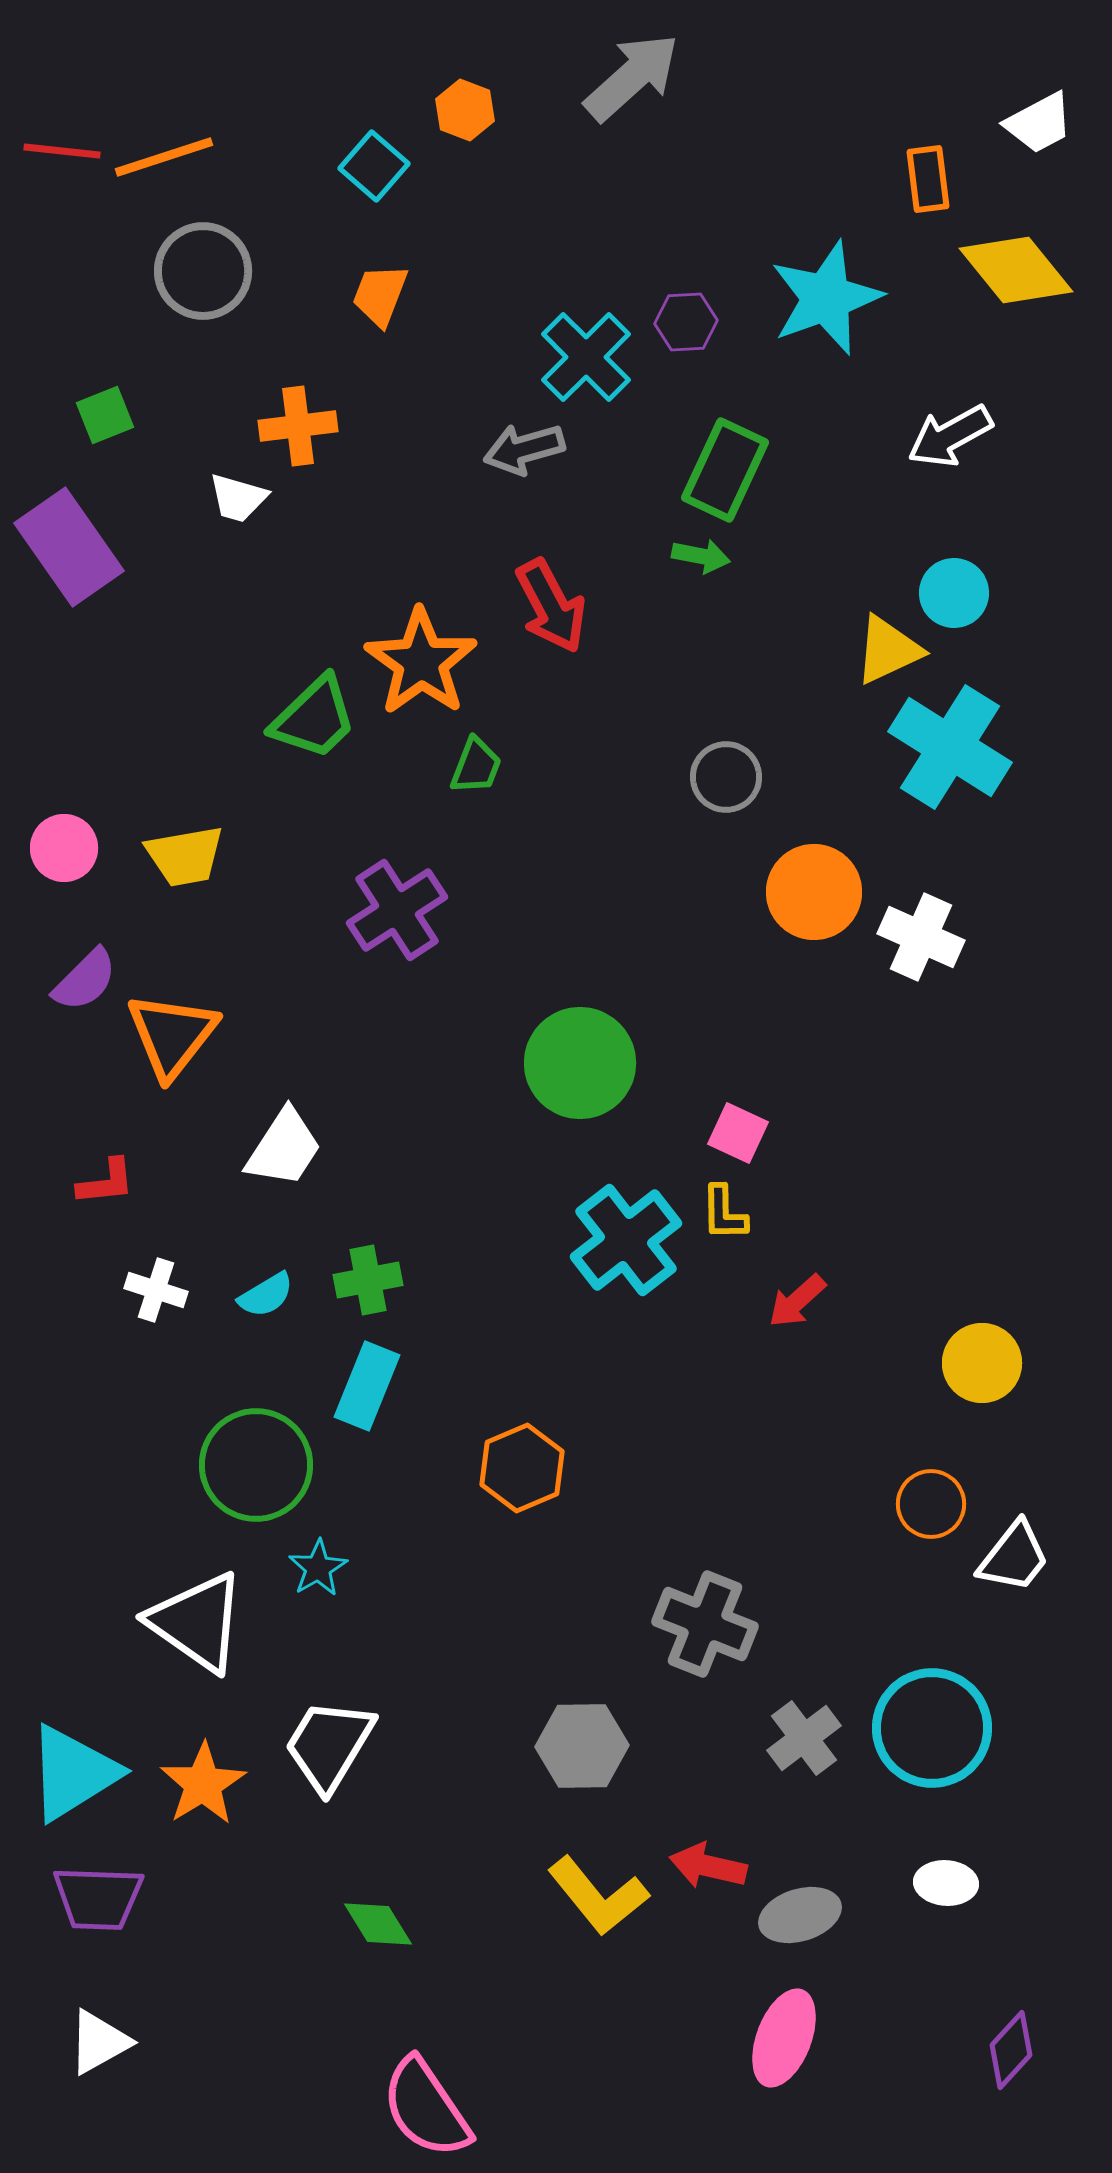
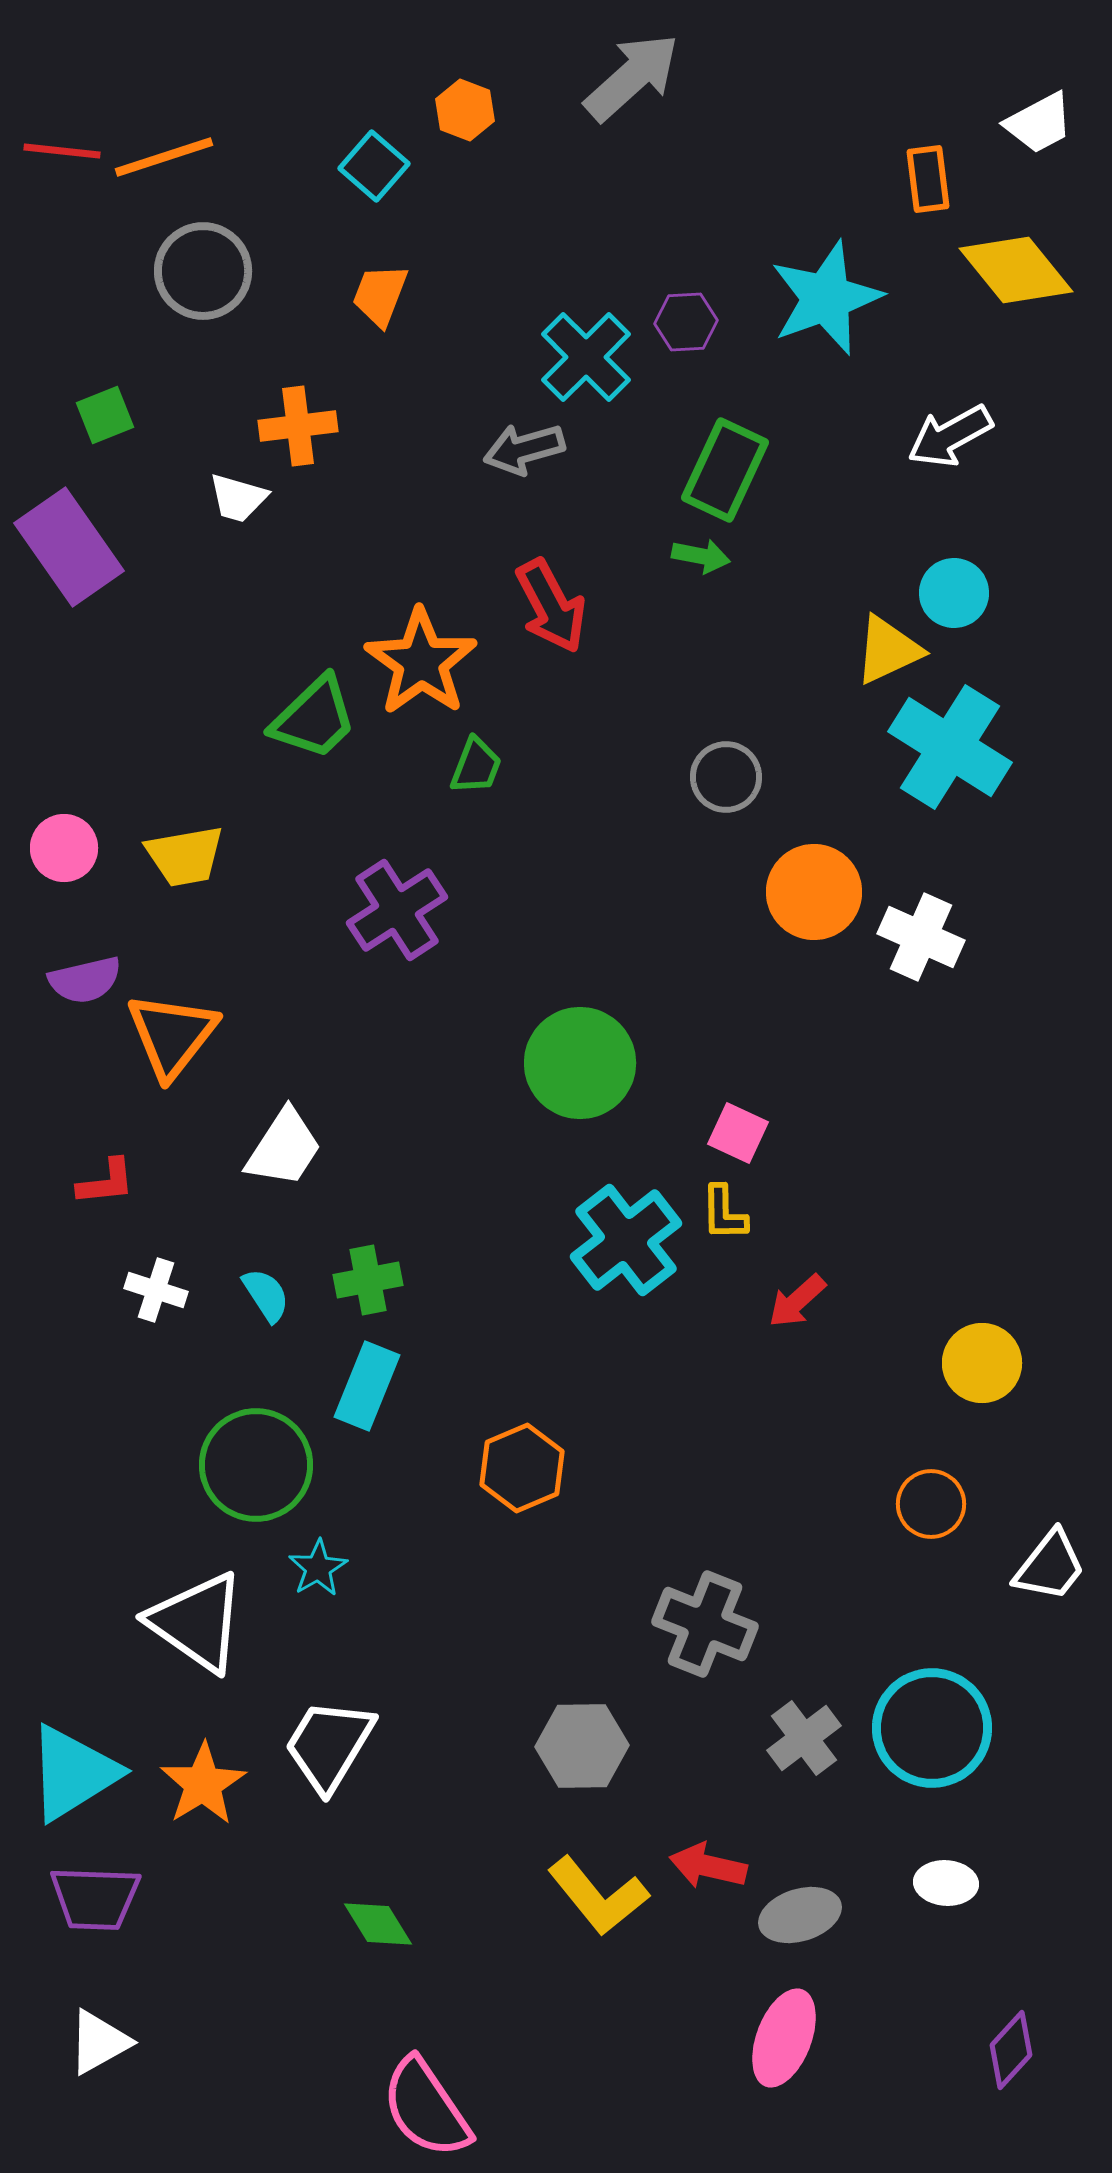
purple semicircle at (85, 980): rotated 32 degrees clockwise
cyan semicircle at (266, 1295): rotated 92 degrees counterclockwise
white trapezoid at (1014, 1557): moved 36 px right, 9 px down
purple trapezoid at (98, 1898): moved 3 px left
